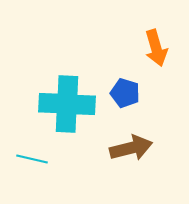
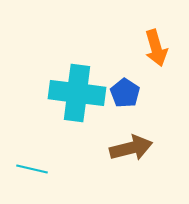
blue pentagon: rotated 16 degrees clockwise
cyan cross: moved 10 px right, 11 px up; rotated 4 degrees clockwise
cyan line: moved 10 px down
